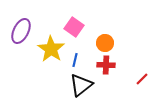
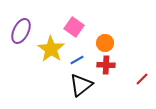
blue line: moved 2 px right; rotated 48 degrees clockwise
